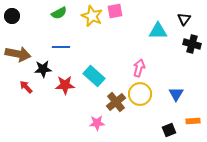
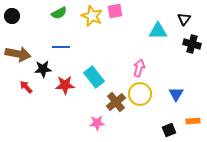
cyan rectangle: moved 1 px down; rotated 10 degrees clockwise
